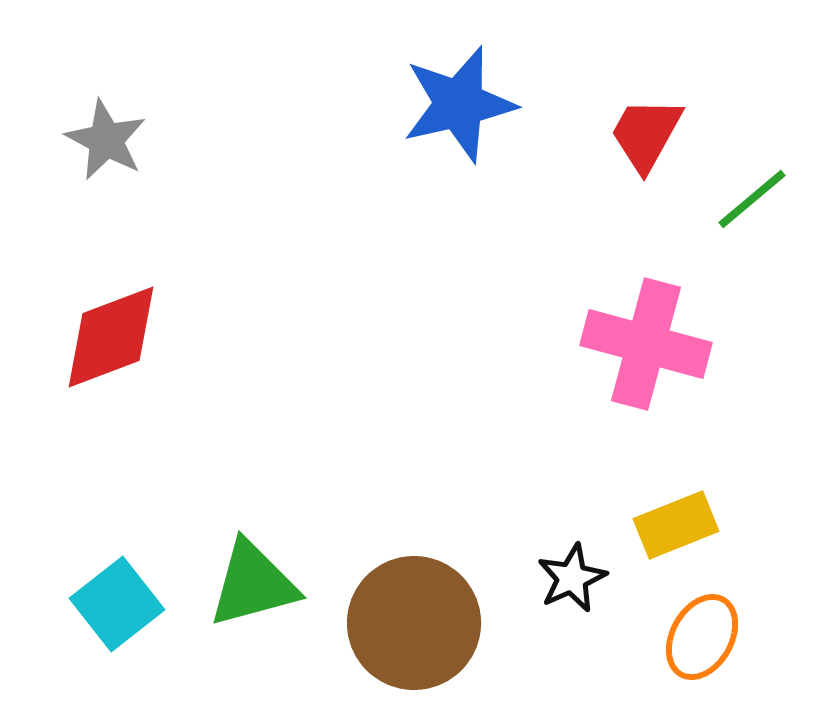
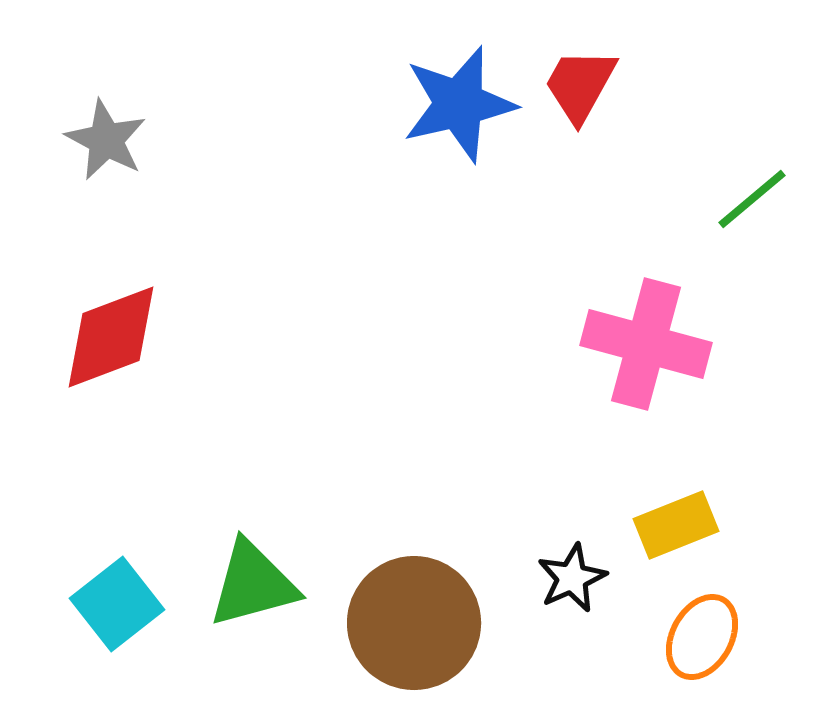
red trapezoid: moved 66 px left, 49 px up
